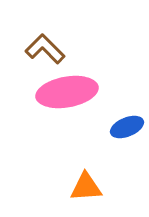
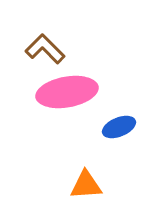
blue ellipse: moved 8 px left
orange triangle: moved 2 px up
